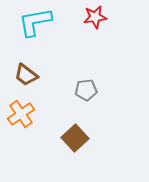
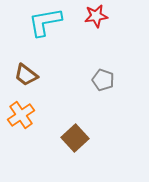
red star: moved 1 px right, 1 px up
cyan L-shape: moved 10 px right
gray pentagon: moved 17 px right, 10 px up; rotated 25 degrees clockwise
orange cross: moved 1 px down
